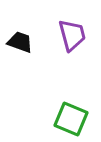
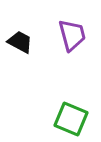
black trapezoid: rotated 8 degrees clockwise
